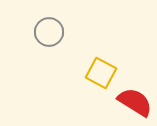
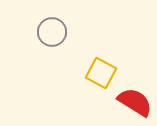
gray circle: moved 3 px right
